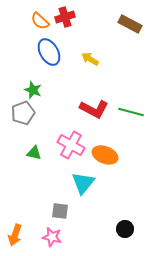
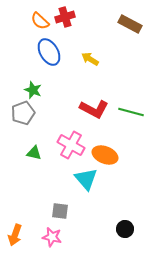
cyan triangle: moved 3 px right, 4 px up; rotated 20 degrees counterclockwise
